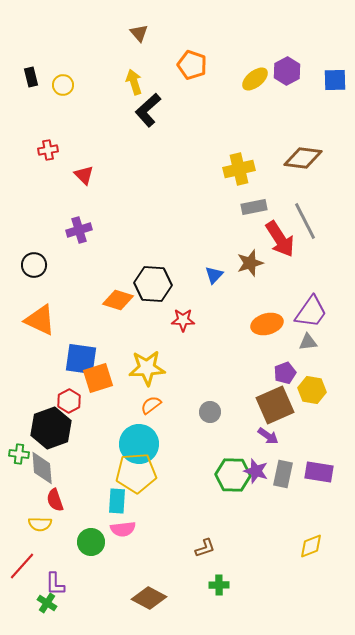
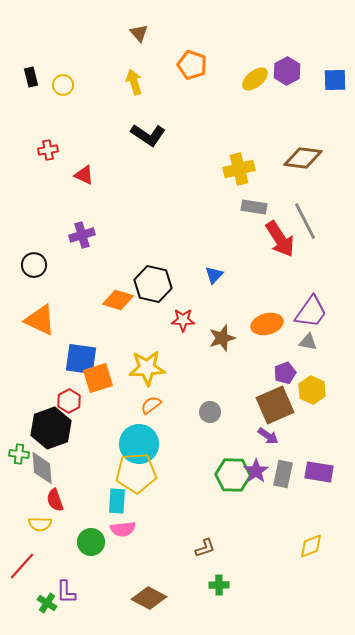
black L-shape at (148, 110): moved 25 px down; rotated 104 degrees counterclockwise
red triangle at (84, 175): rotated 20 degrees counterclockwise
gray rectangle at (254, 207): rotated 20 degrees clockwise
purple cross at (79, 230): moved 3 px right, 5 px down
brown star at (250, 263): moved 28 px left, 75 px down
black hexagon at (153, 284): rotated 9 degrees clockwise
gray triangle at (308, 342): rotated 18 degrees clockwise
yellow hexagon at (312, 390): rotated 16 degrees clockwise
purple star at (256, 471): rotated 20 degrees clockwise
purple L-shape at (55, 584): moved 11 px right, 8 px down
